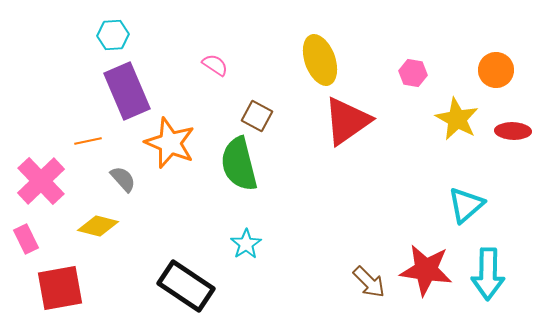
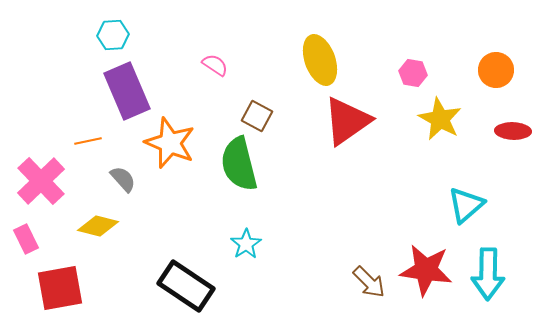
yellow star: moved 17 px left
